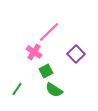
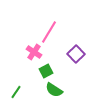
pink line: rotated 15 degrees counterclockwise
green line: moved 1 px left, 3 px down
